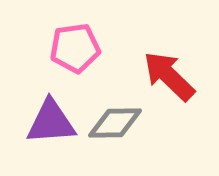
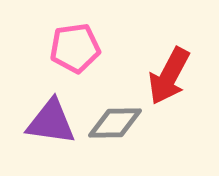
red arrow: rotated 106 degrees counterclockwise
purple triangle: rotated 12 degrees clockwise
